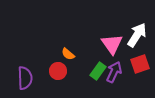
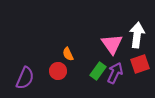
white arrow: rotated 25 degrees counterclockwise
orange semicircle: rotated 24 degrees clockwise
purple arrow: moved 1 px right, 1 px down
purple semicircle: rotated 25 degrees clockwise
